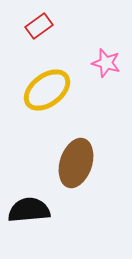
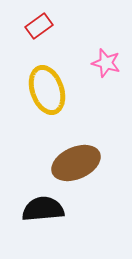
yellow ellipse: rotated 72 degrees counterclockwise
brown ellipse: rotated 48 degrees clockwise
black semicircle: moved 14 px right, 1 px up
